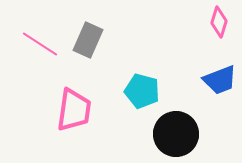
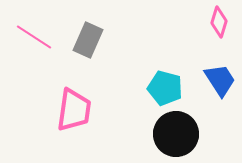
pink line: moved 6 px left, 7 px up
blue trapezoid: rotated 102 degrees counterclockwise
cyan pentagon: moved 23 px right, 3 px up
